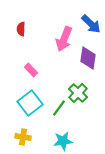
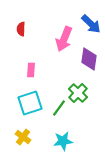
purple diamond: moved 1 px right, 1 px down
pink rectangle: rotated 48 degrees clockwise
cyan square: rotated 20 degrees clockwise
yellow cross: rotated 28 degrees clockwise
